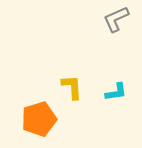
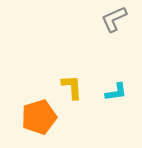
gray L-shape: moved 2 px left
orange pentagon: moved 2 px up
